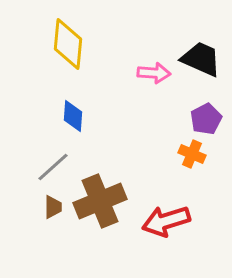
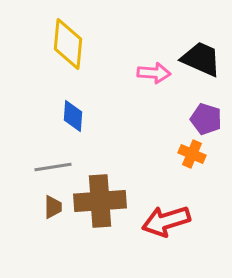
purple pentagon: rotated 28 degrees counterclockwise
gray line: rotated 33 degrees clockwise
brown cross: rotated 18 degrees clockwise
